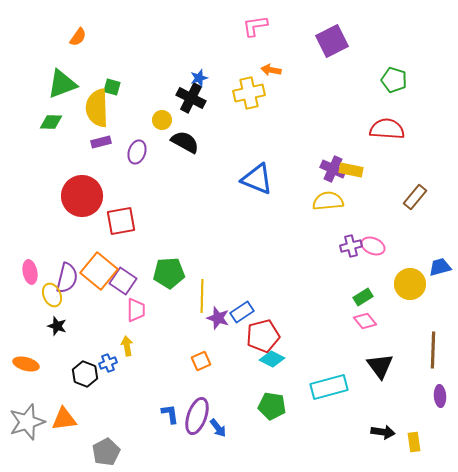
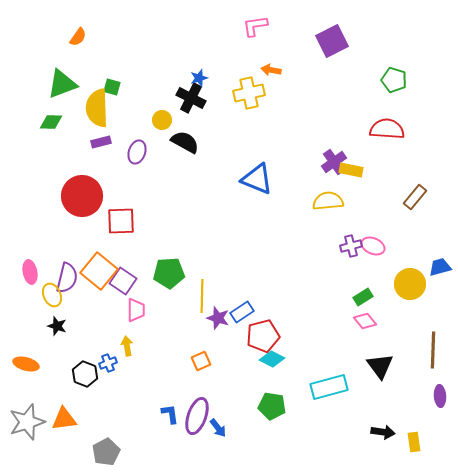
purple cross at (333, 169): moved 1 px right, 7 px up; rotated 30 degrees clockwise
red square at (121, 221): rotated 8 degrees clockwise
